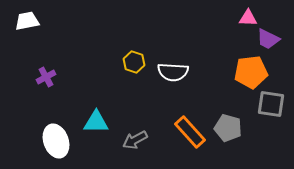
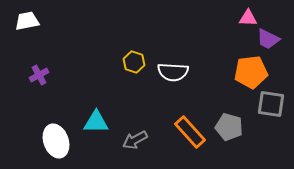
purple cross: moved 7 px left, 2 px up
gray pentagon: moved 1 px right, 1 px up
